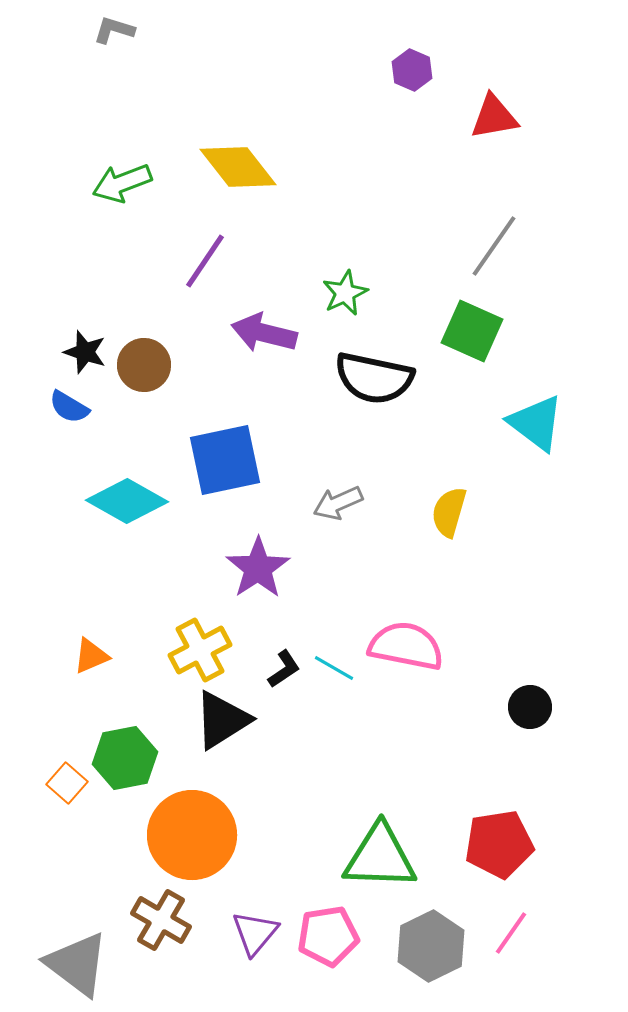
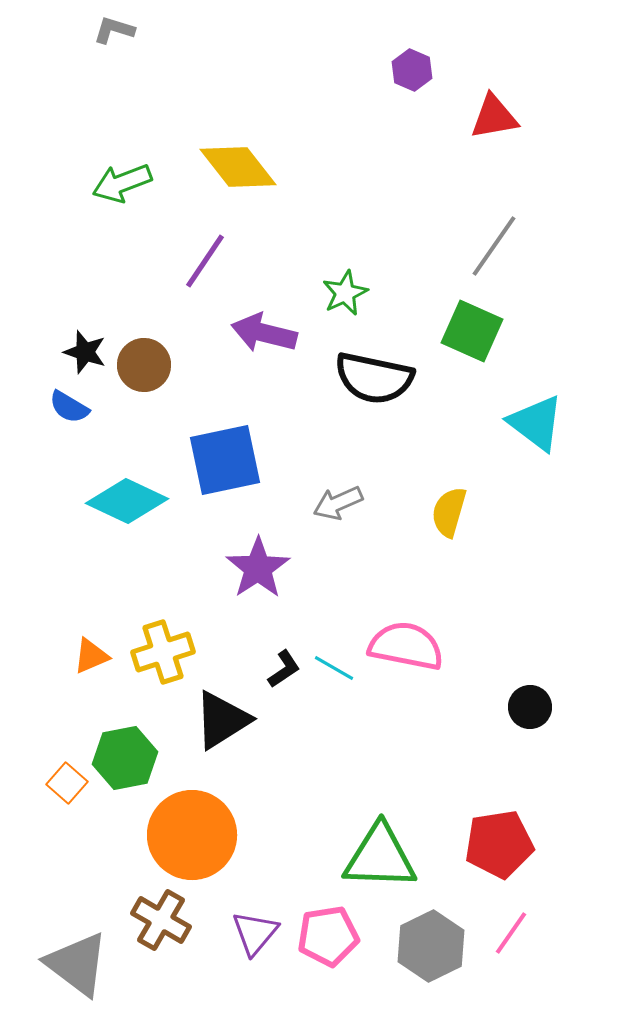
cyan diamond: rotated 4 degrees counterclockwise
yellow cross: moved 37 px left, 2 px down; rotated 10 degrees clockwise
